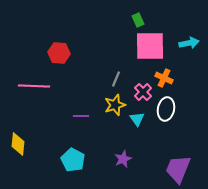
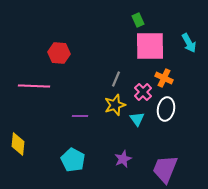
cyan arrow: rotated 72 degrees clockwise
purple line: moved 1 px left
purple trapezoid: moved 13 px left
